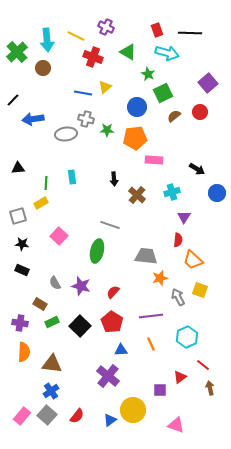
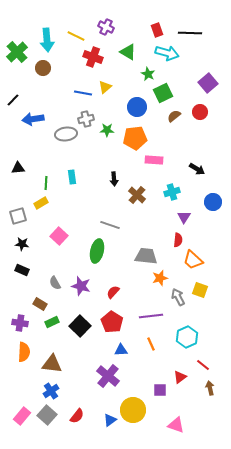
gray cross at (86, 119): rotated 28 degrees counterclockwise
blue circle at (217, 193): moved 4 px left, 9 px down
